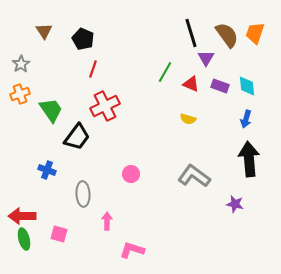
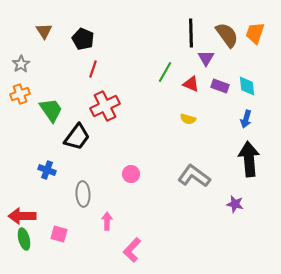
black line: rotated 16 degrees clockwise
pink L-shape: rotated 65 degrees counterclockwise
